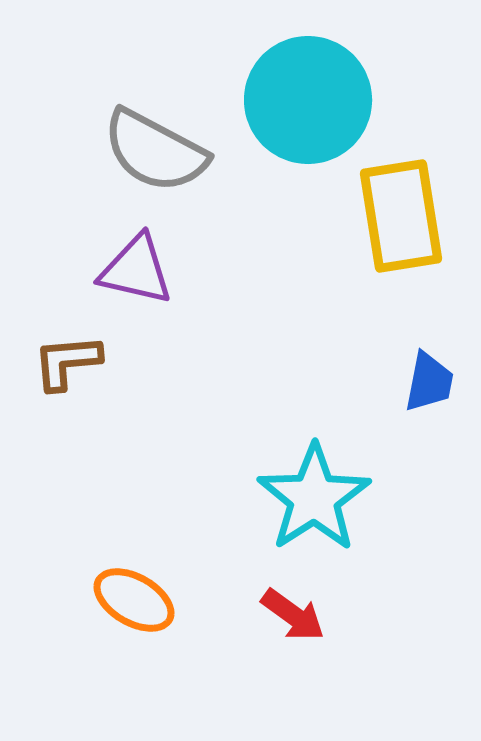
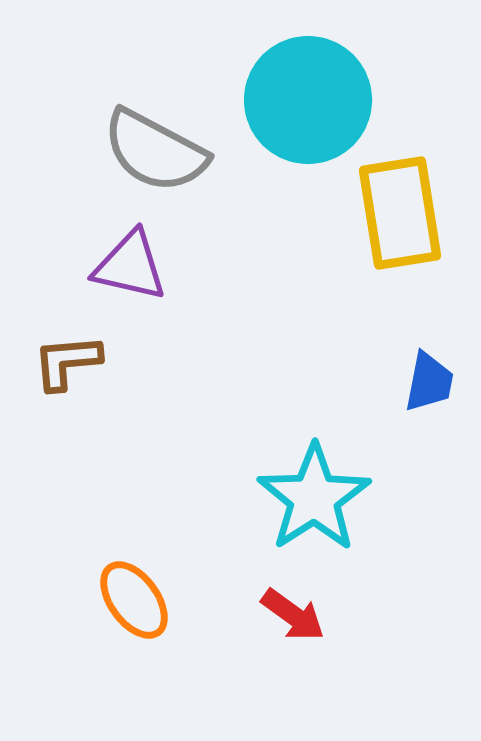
yellow rectangle: moved 1 px left, 3 px up
purple triangle: moved 6 px left, 4 px up
orange ellipse: rotated 24 degrees clockwise
